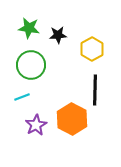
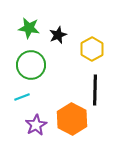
black star: rotated 18 degrees counterclockwise
